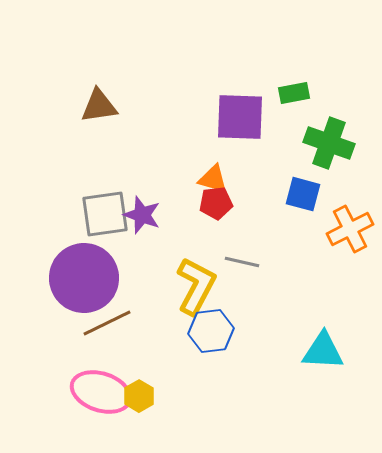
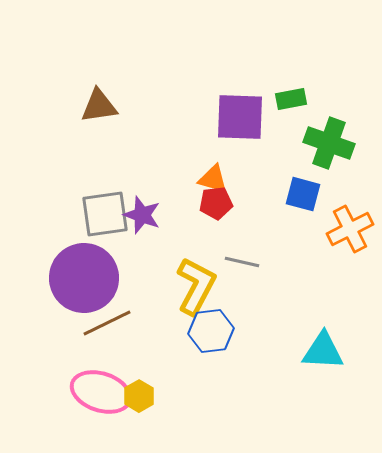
green rectangle: moved 3 px left, 6 px down
